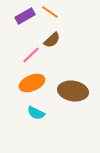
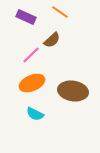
orange line: moved 10 px right
purple rectangle: moved 1 px right, 1 px down; rotated 54 degrees clockwise
cyan semicircle: moved 1 px left, 1 px down
